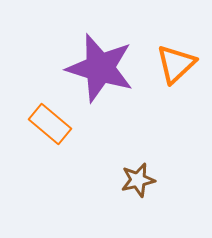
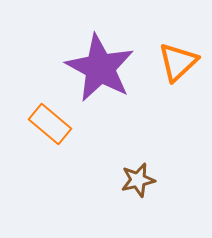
orange triangle: moved 2 px right, 2 px up
purple star: rotated 12 degrees clockwise
